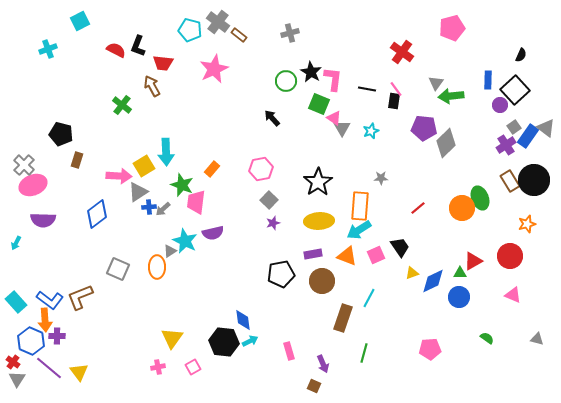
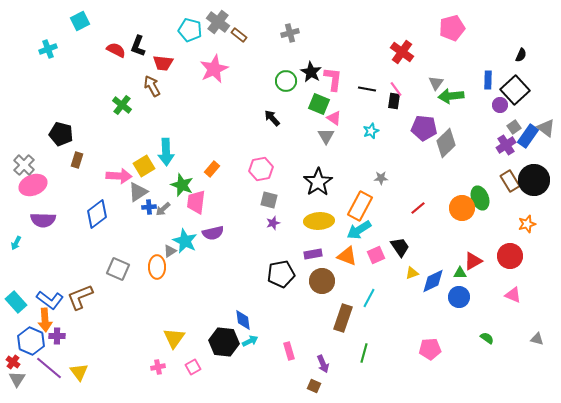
gray triangle at (342, 128): moved 16 px left, 8 px down
gray square at (269, 200): rotated 30 degrees counterclockwise
orange rectangle at (360, 206): rotated 24 degrees clockwise
yellow triangle at (172, 338): moved 2 px right
